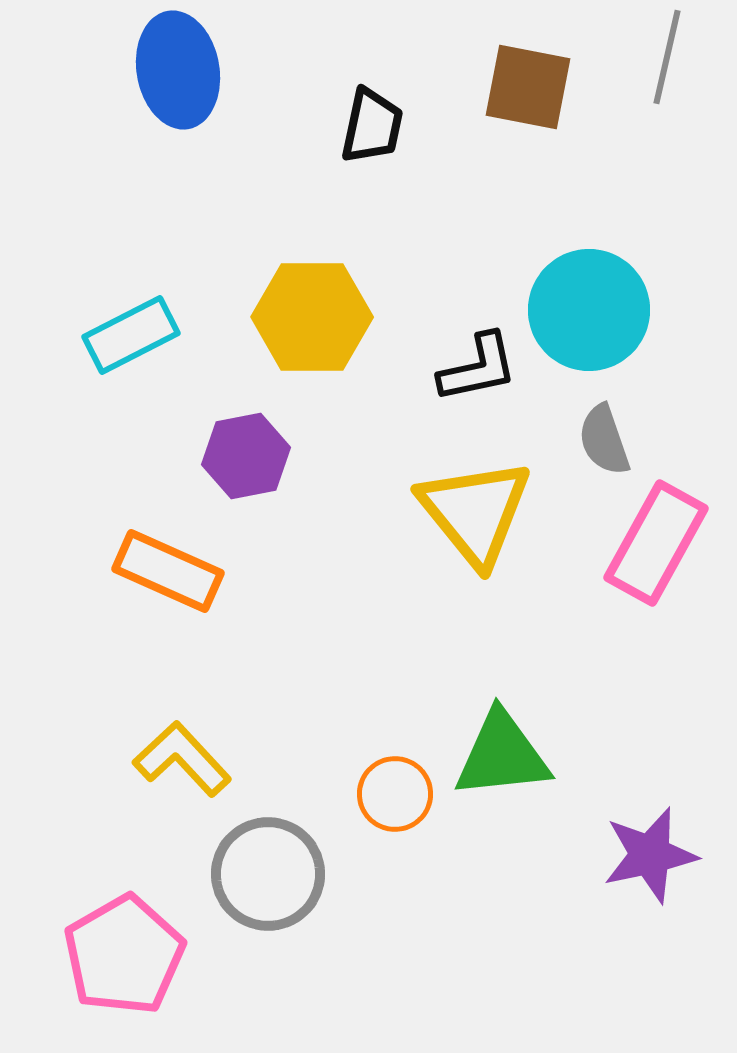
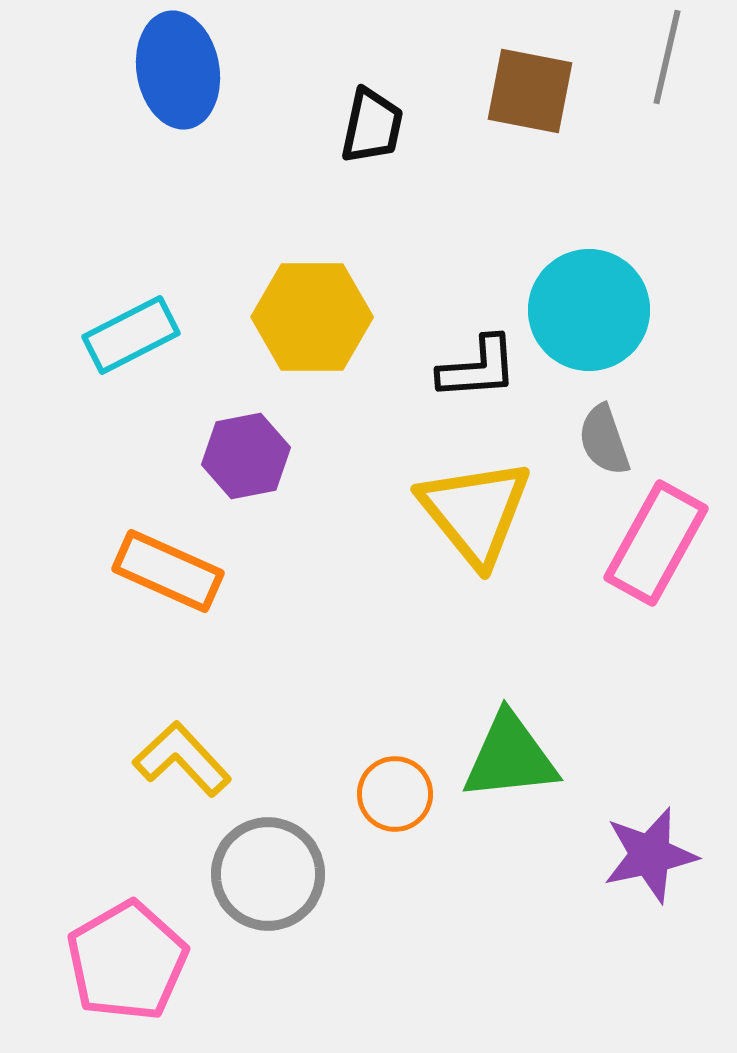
brown square: moved 2 px right, 4 px down
black L-shape: rotated 8 degrees clockwise
green triangle: moved 8 px right, 2 px down
pink pentagon: moved 3 px right, 6 px down
